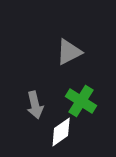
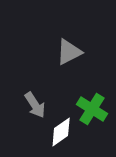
green cross: moved 11 px right, 8 px down
gray arrow: rotated 20 degrees counterclockwise
